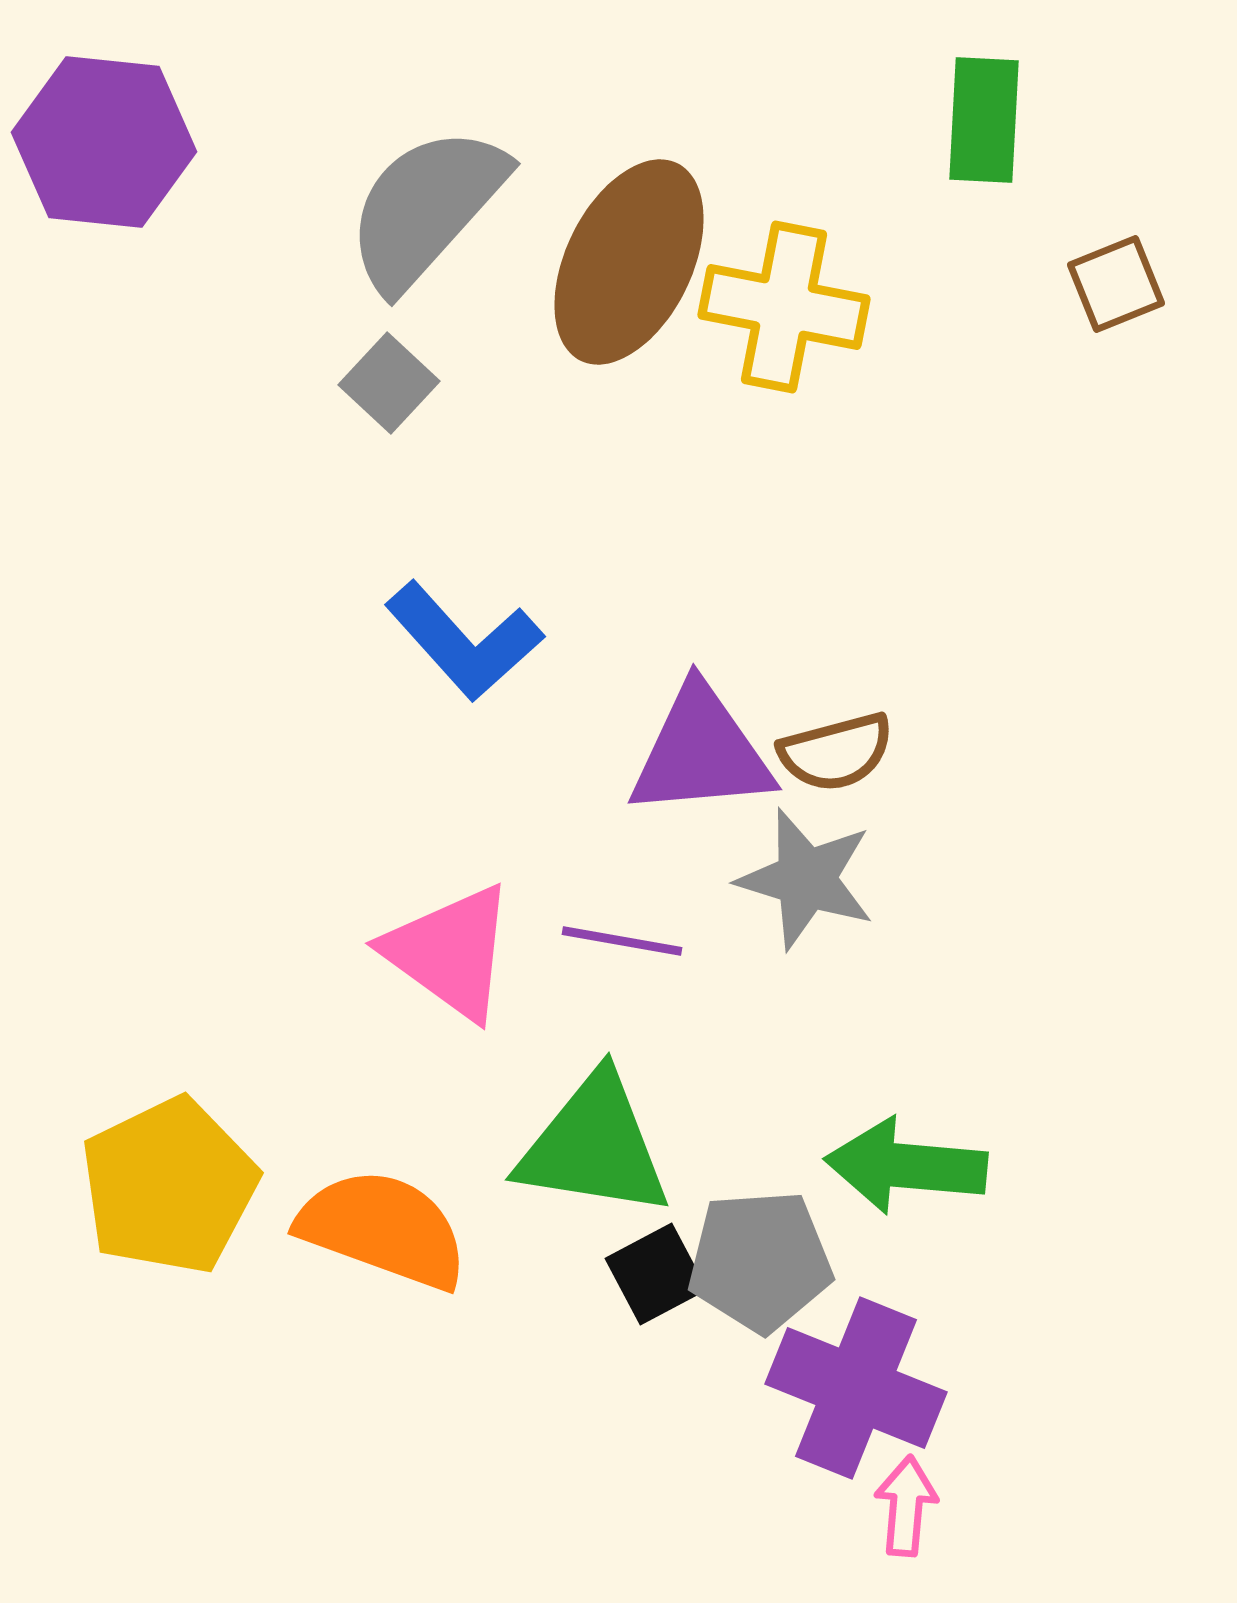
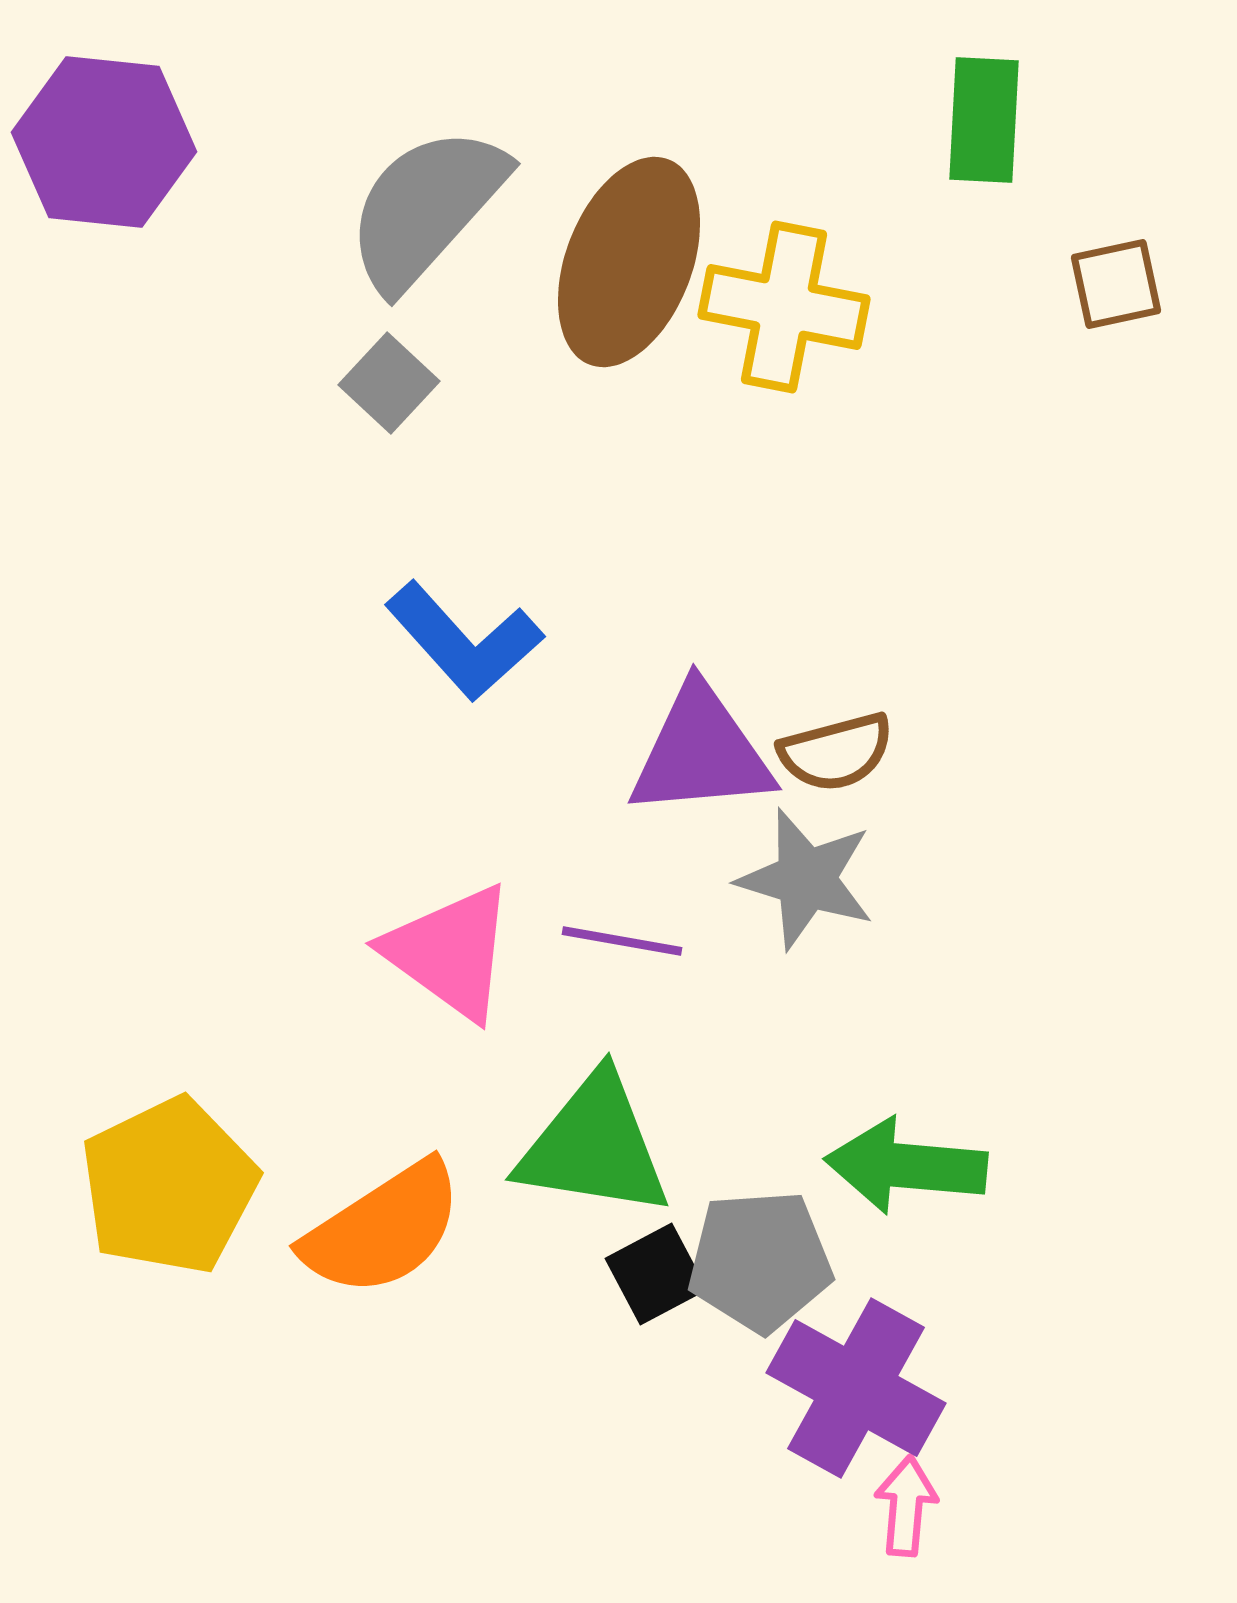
brown ellipse: rotated 5 degrees counterclockwise
brown square: rotated 10 degrees clockwise
orange semicircle: rotated 127 degrees clockwise
purple cross: rotated 7 degrees clockwise
